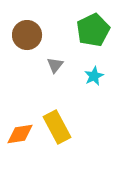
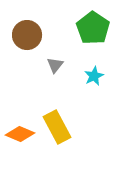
green pentagon: moved 2 px up; rotated 12 degrees counterclockwise
orange diamond: rotated 32 degrees clockwise
